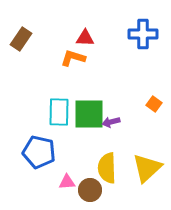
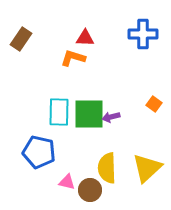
purple arrow: moved 5 px up
pink triangle: rotated 18 degrees clockwise
